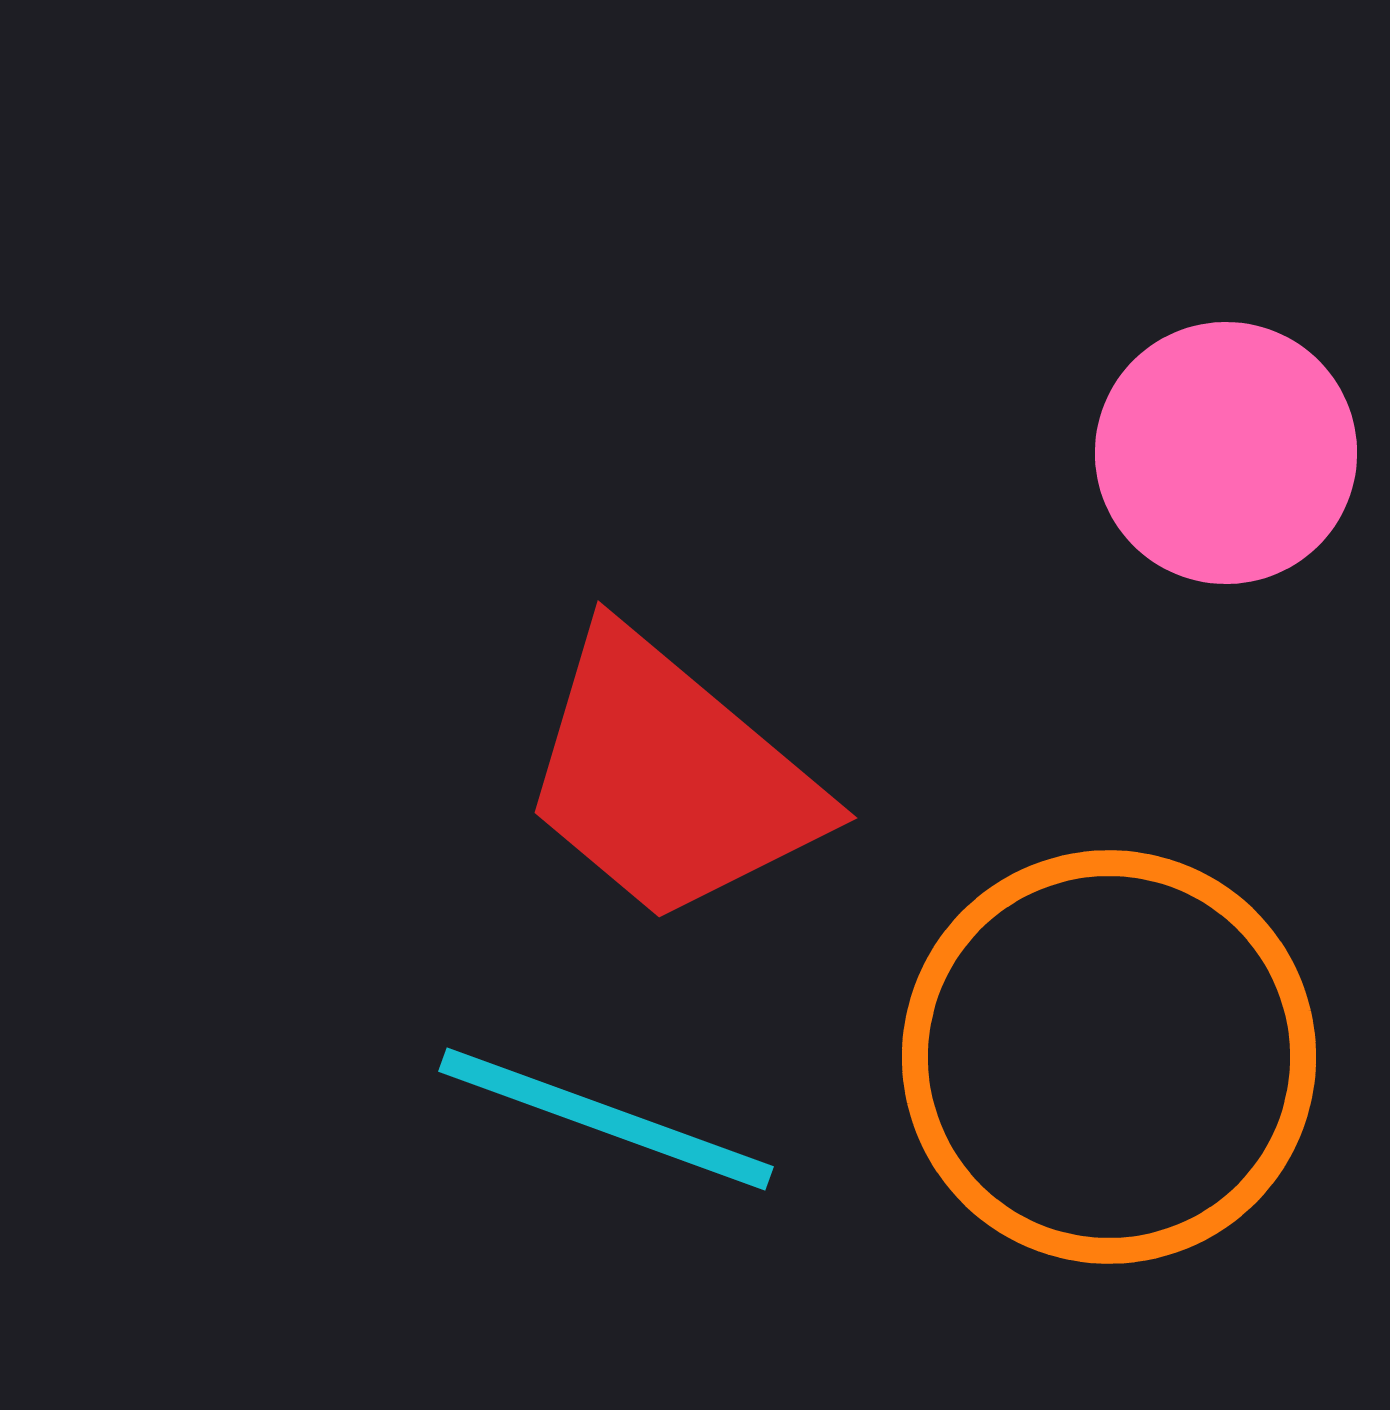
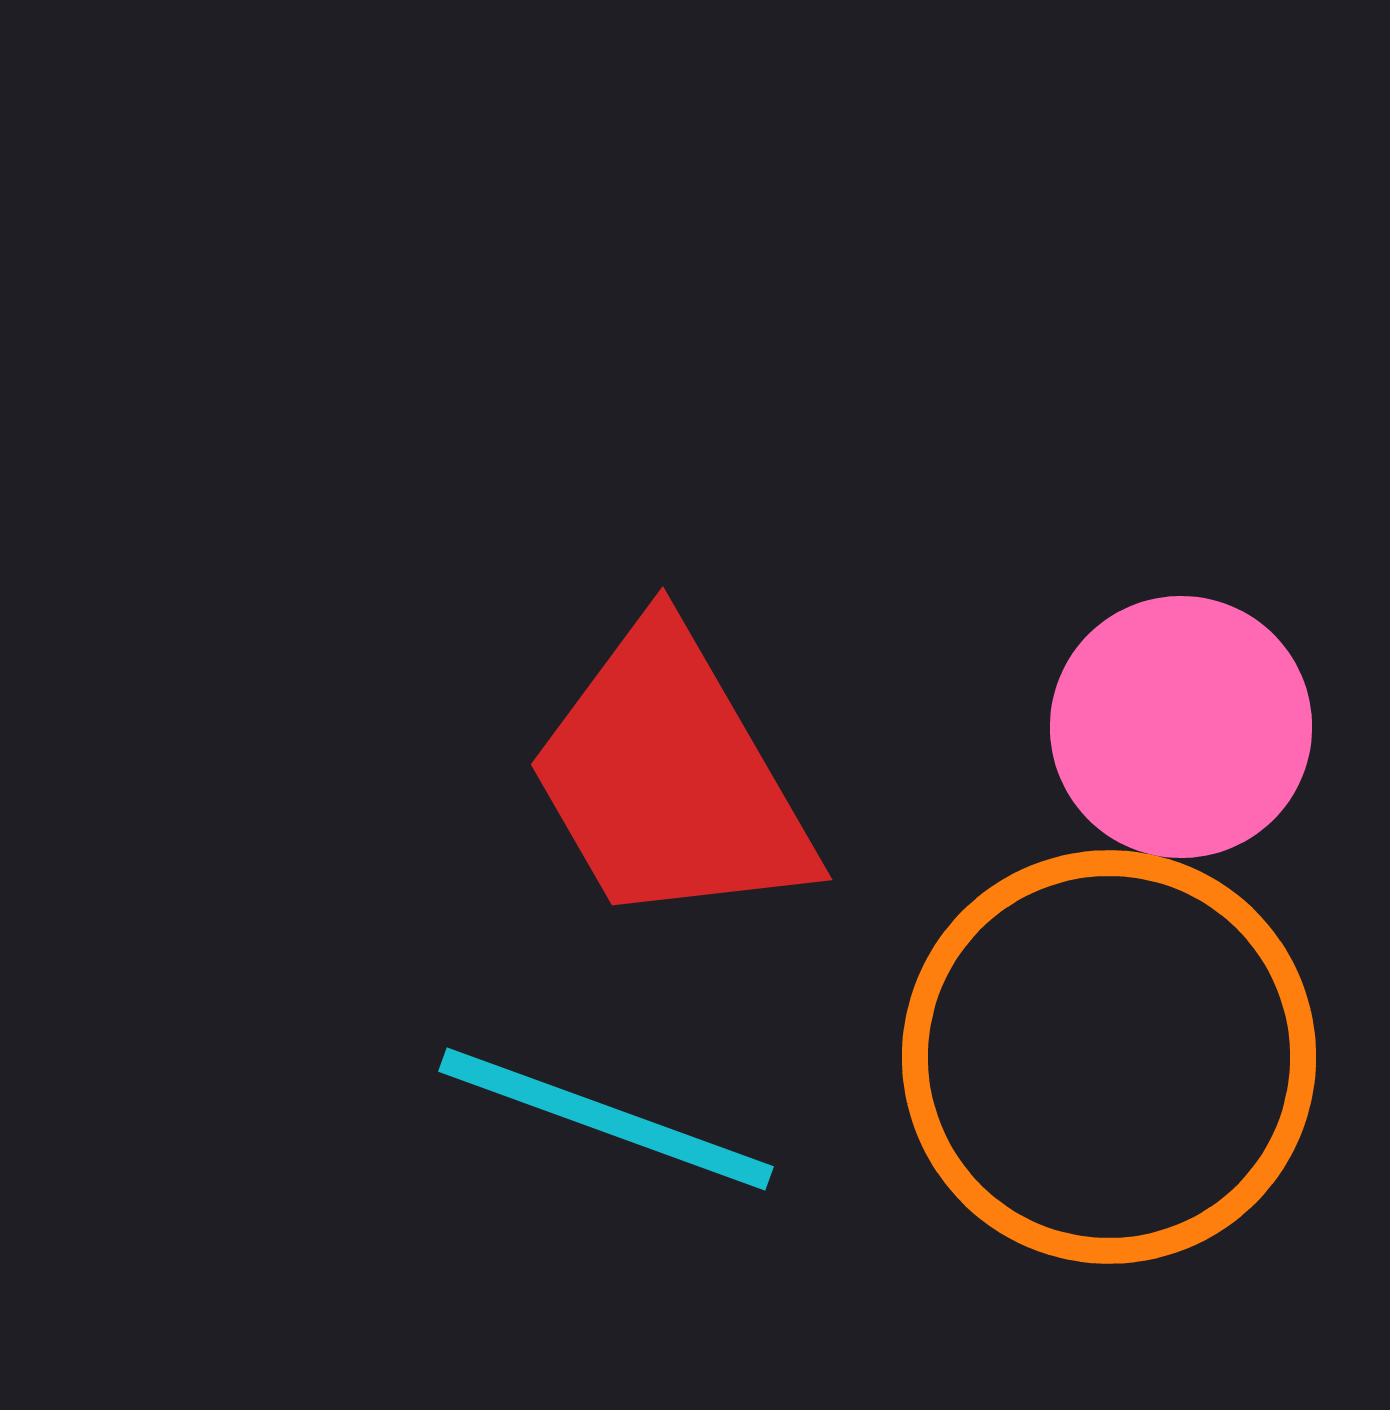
pink circle: moved 45 px left, 274 px down
red trapezoid: rotated 20 degrees clockwise
